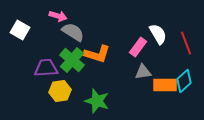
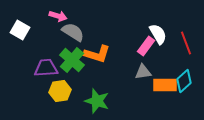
pink rectangle: moved 8 px right, 1 px up
